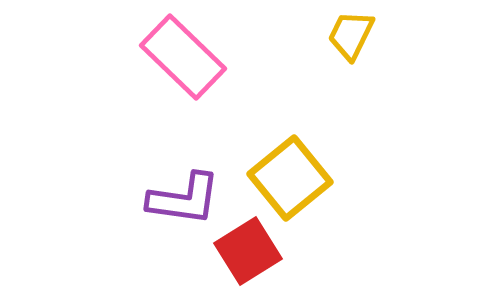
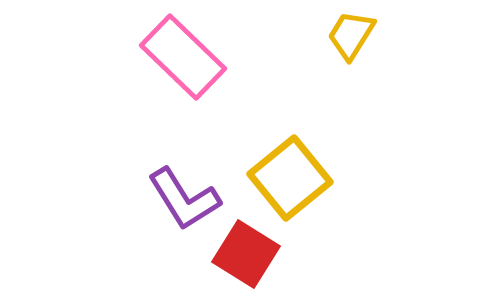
yellow trapezoid: rotated 6 degrees clockwise
purple L-shape: rotated 50 degrees clockwise
red square: moved 2 px left, 3 px down; rotated 26 degrees counterclockwise
